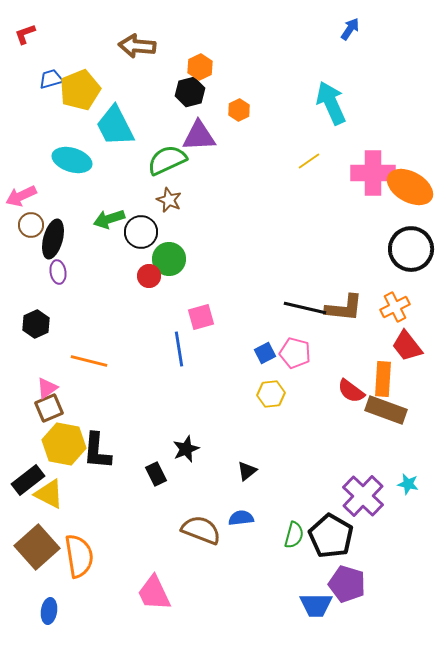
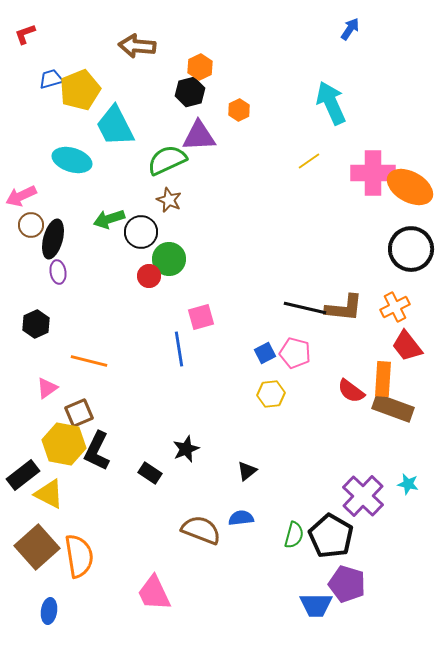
brown square at (49, 408): moved 30 px right, 5 px down
brown rectangle at (386, 410): moved 7 px right, 2 px up
black L-shape at (97, 451): rotated 21 degrees clockwise
black rectangle at (156, 474): moved 6 px left, 1 px up; rotated 30 degrees counterclockwise
black rectangle at (28, 480): moved 5 px left, 5 px up
